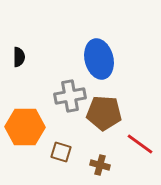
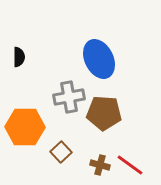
blue ellipse: rotated 12 degrees counterclockwise
gray cross: moved 1 px left, 1 px down
red line: moved 10 px left, 21 px down
brown square: rotated 30 degrees clockwise
